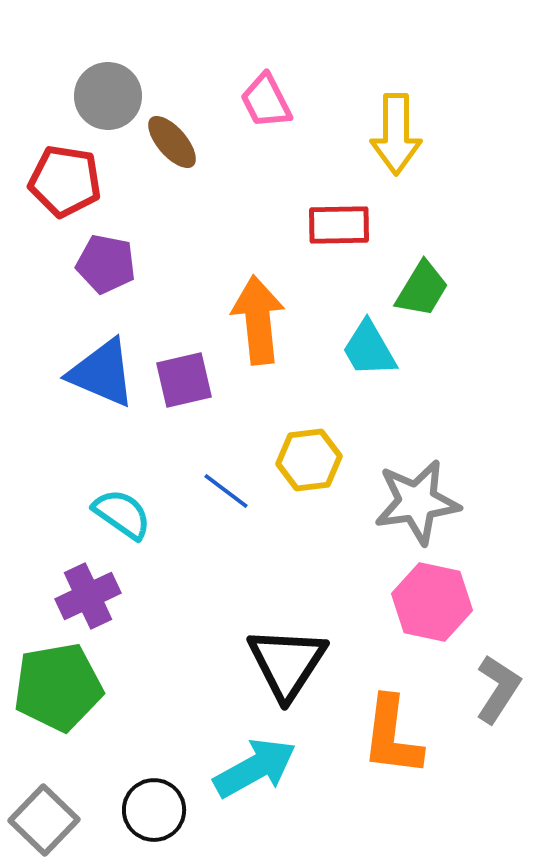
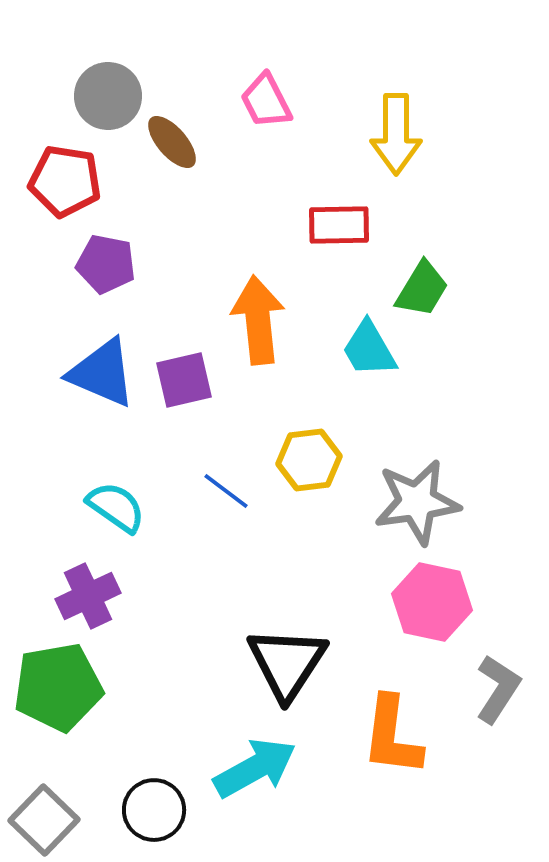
cyan semicircle: moved 6 px left, 7 px up
